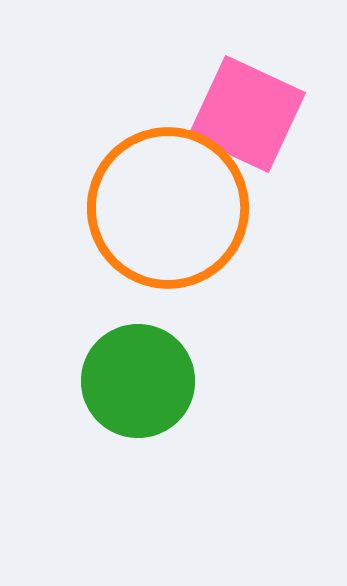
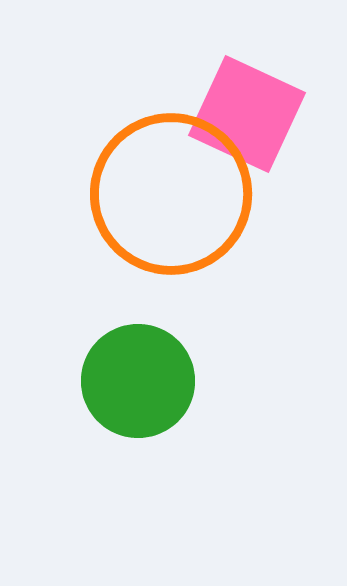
orange circle: moved 3 px right, 14 px up
